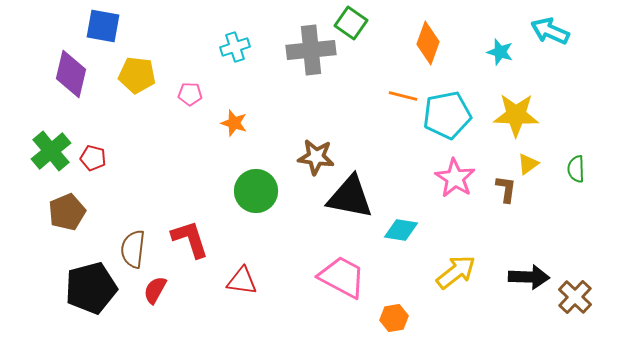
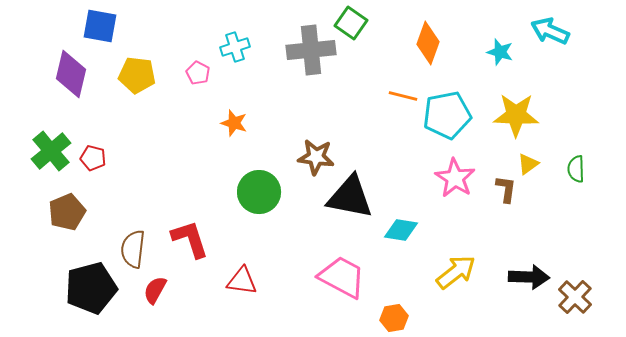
blue square: moved 3 px left
pink pentagon: moved 8 px right, 21 px up; rotated 25 degrees clockwise
green circle: moved 3 px right, 1 px down
